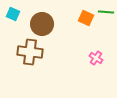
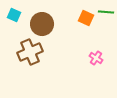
cyan square: moved 1 px right, 1 px down
brown cross: rotated 30 degrees counterclockwise
